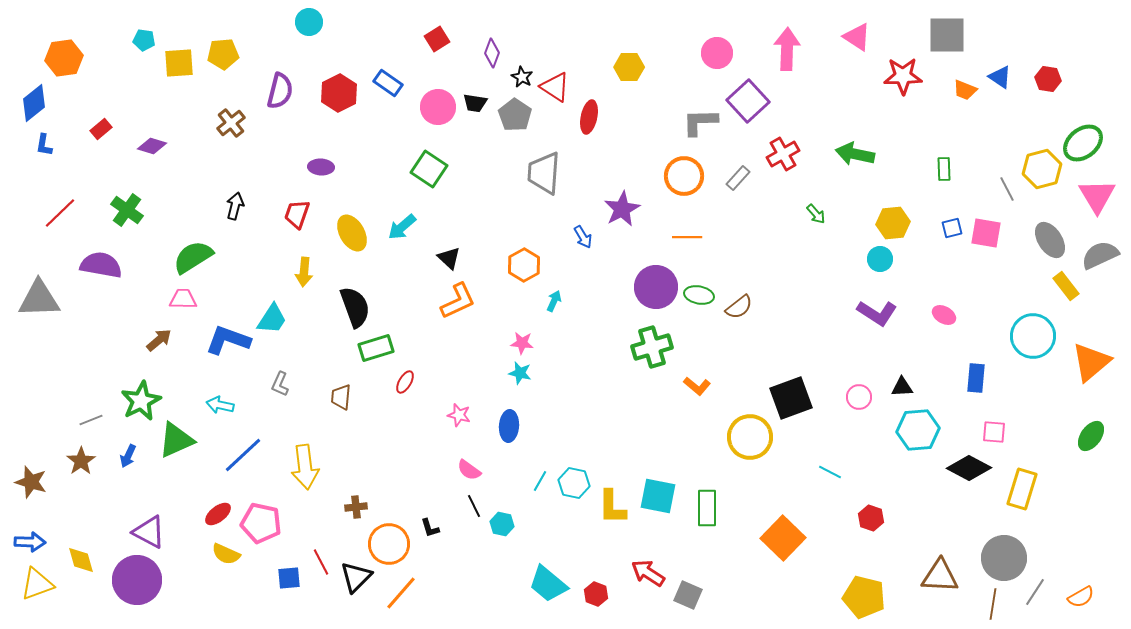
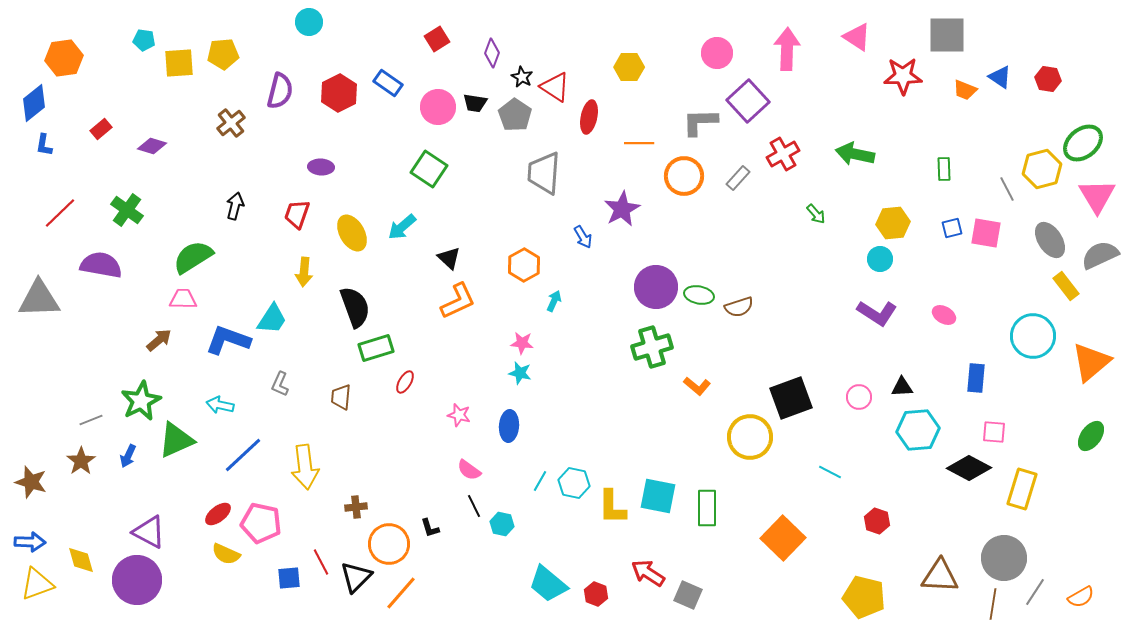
orange line at (687, 237): moved 48 px left, 94 px up
brown semicircle at (739, 307): rotated 20 degrees clockwise
red hexagon at (871, 518): moved 6 px right, 3 px down
